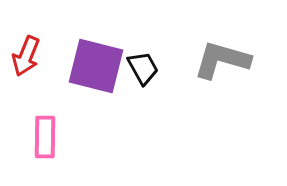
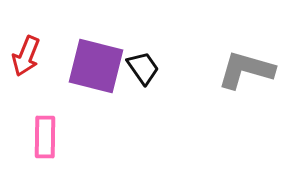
gray L-shape: moved 24 px right, 10 px down
black trapezoid: rotated 6 degrees counterclockwise
